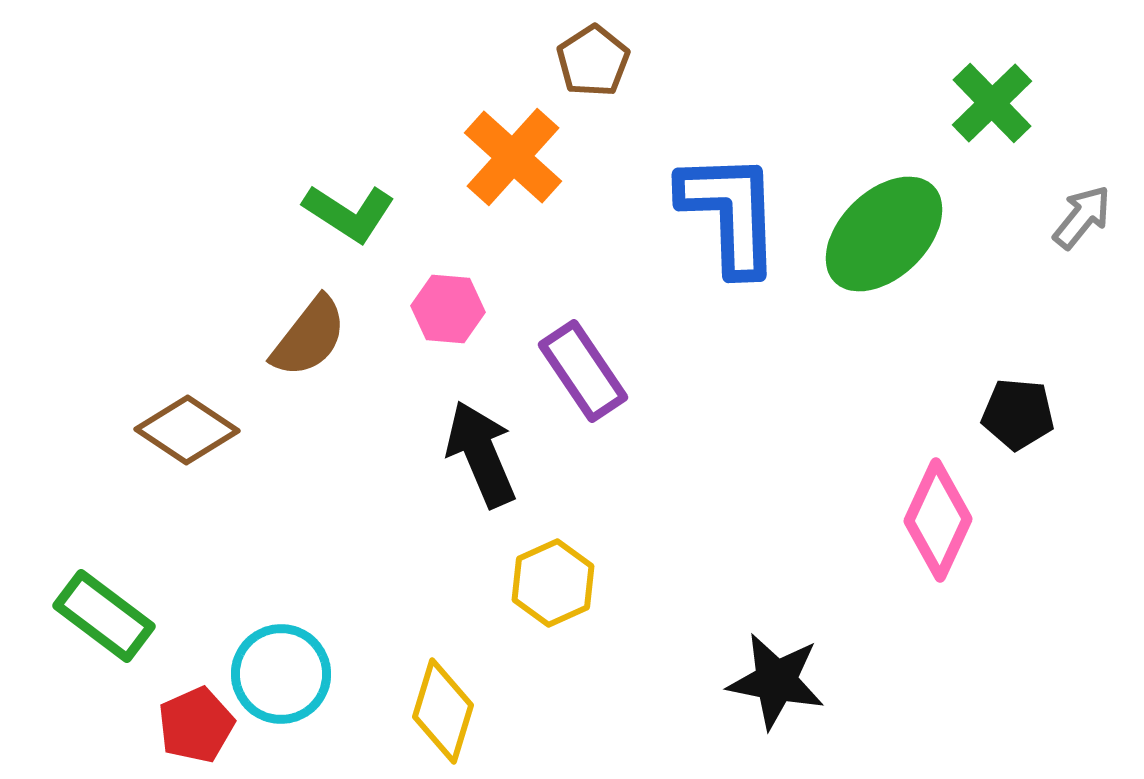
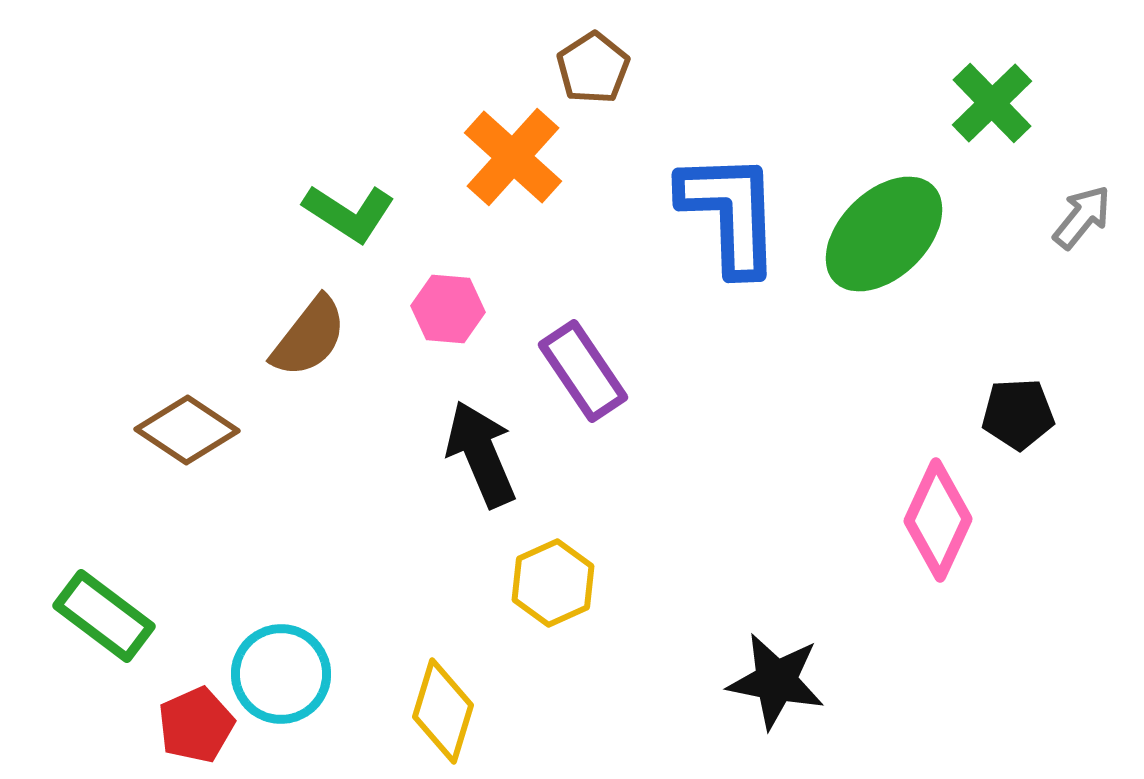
brown pentagon: moved 7 px down
black pentagon: rotated 8 degrees counterclockwise
